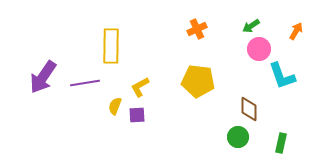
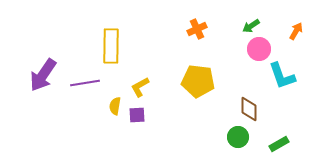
purple arrow: moved 2 px up
yellow semicircle: rotated 12 degrees counterclockwise
green rectangle: moved 2 px left, 1 px down; rotated 48 degrees clockwise
